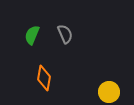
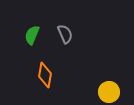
orange diamond: moved 1 px right, 3 px up
